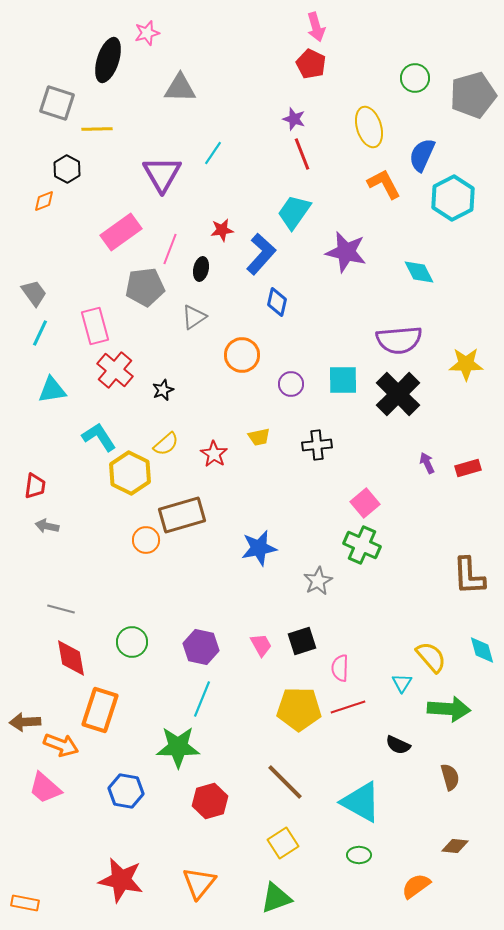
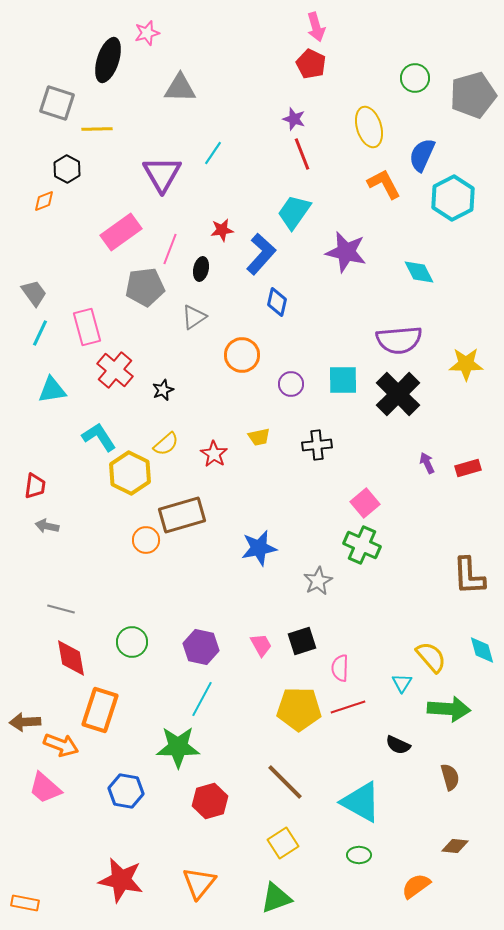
pink rectangle at (95, 326): moved 8 px left, 1 px down
cyan line at (202, 699): rotated 6 degrees clockwise
